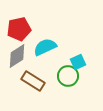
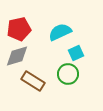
cyan semicircle: moved 15 px right, 15 px up
gray diamond: rotated 15 degrees clockwise
cyan square: moved 2 px left, 9 px up
green circle: moved 2 px up
